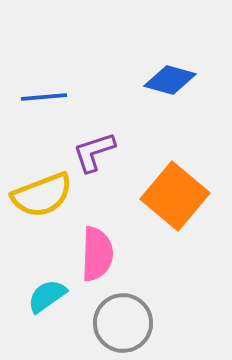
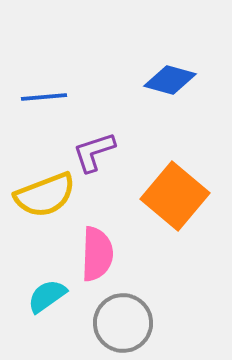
yellow semicircle: moved 3 px right
